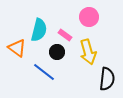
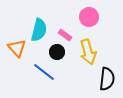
orange triangle: rotated 12 degrees clockwise
